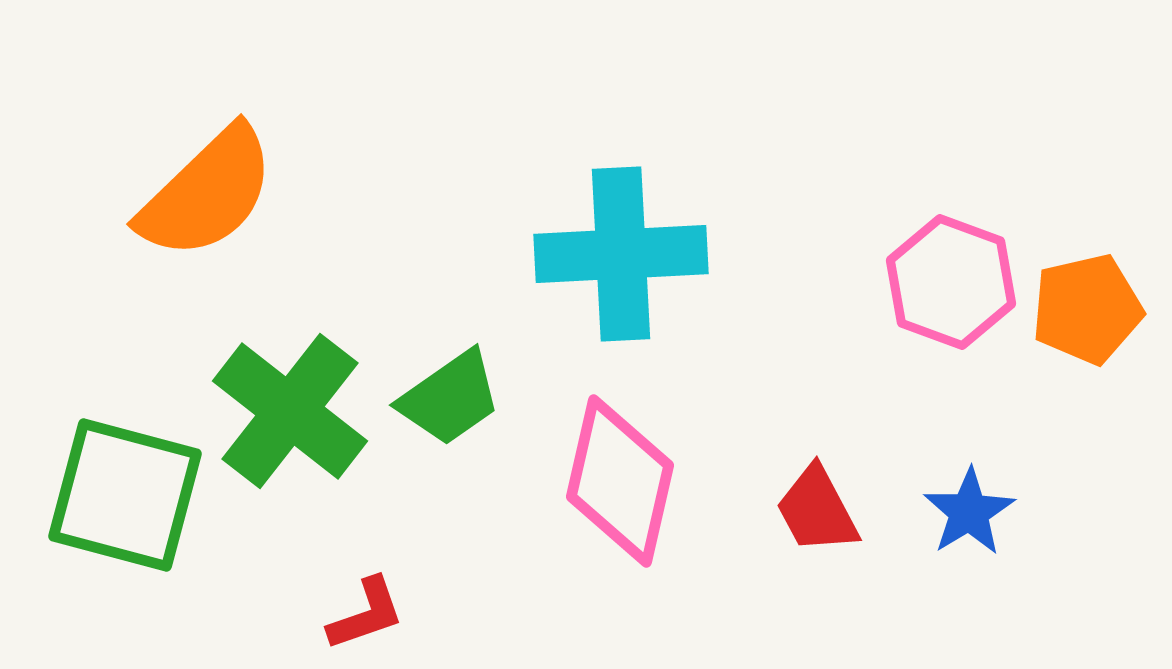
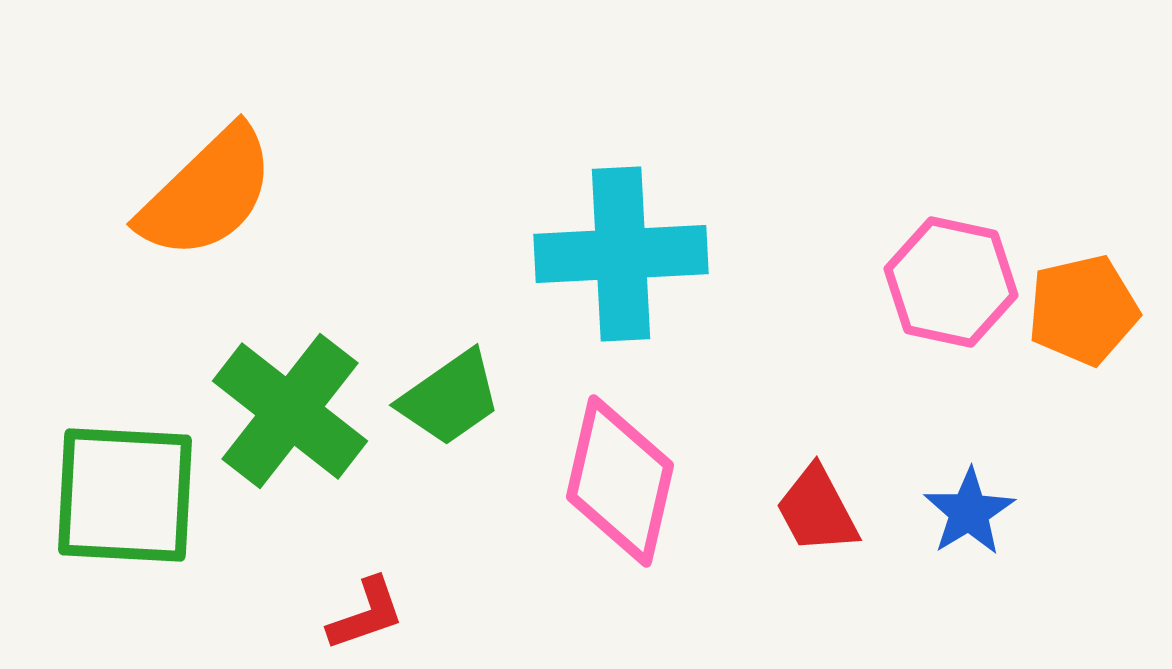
pink hexagon: rotated 8 degrees counterclockwise
orange pentagon: moved 4 px left, 1 px down
green square: rotated 12 degrees counterclockwise
